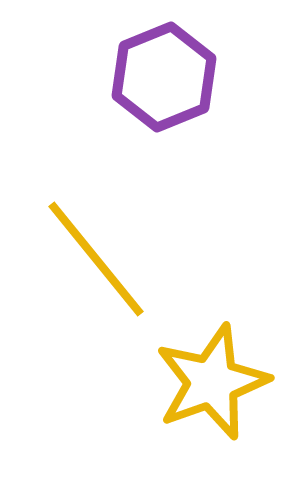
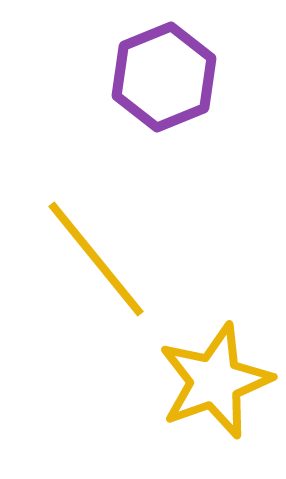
yellow star: moved 3 px right, 1 px up
